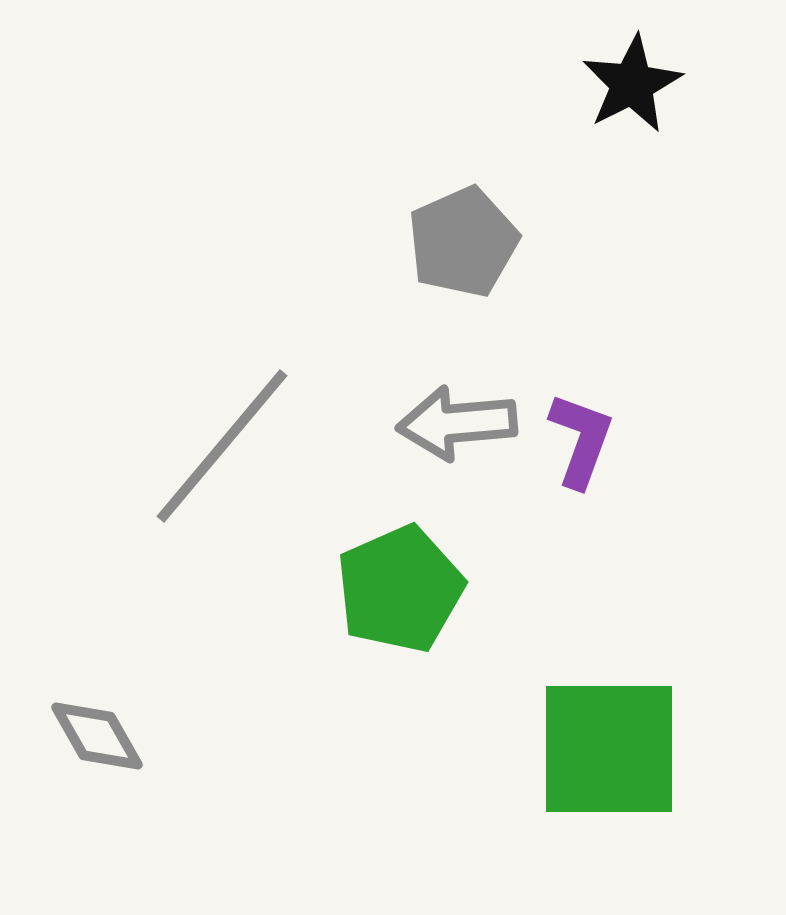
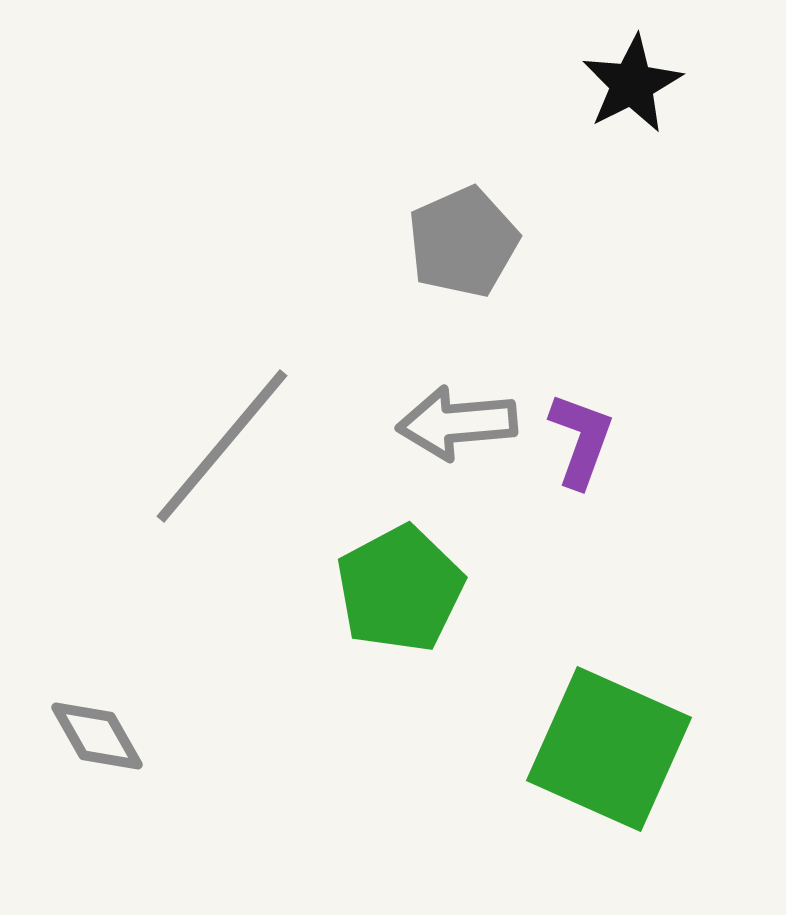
green pentagon: rotated 4 degrees counterclockwise
green square: rotated 24 degrees clockwise
